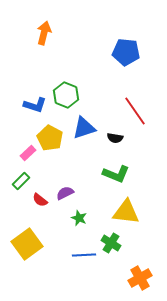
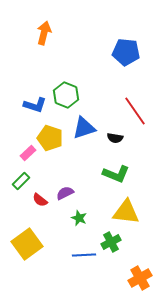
yellow pentagon: rotated 10 degrees counterclockwise
green cross: moved 1 px up; rotated 30 degrees clockwise
